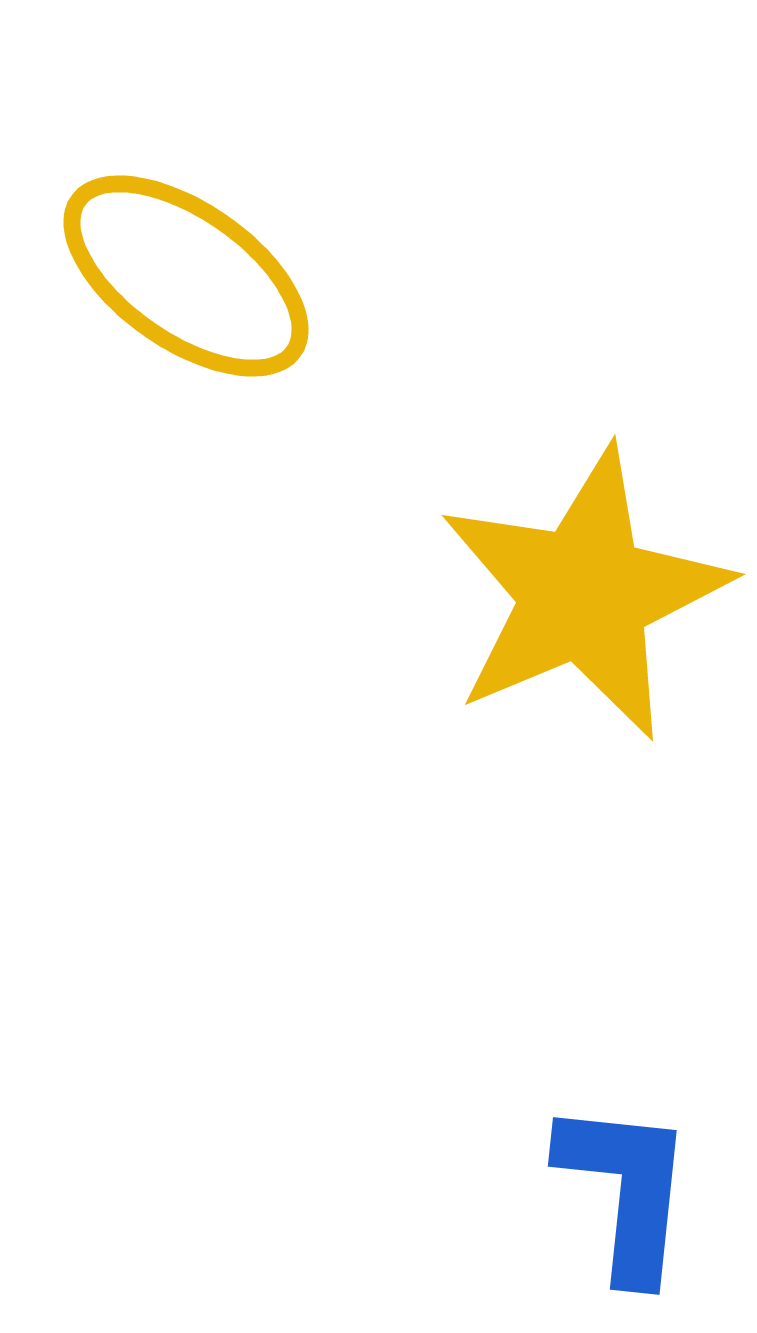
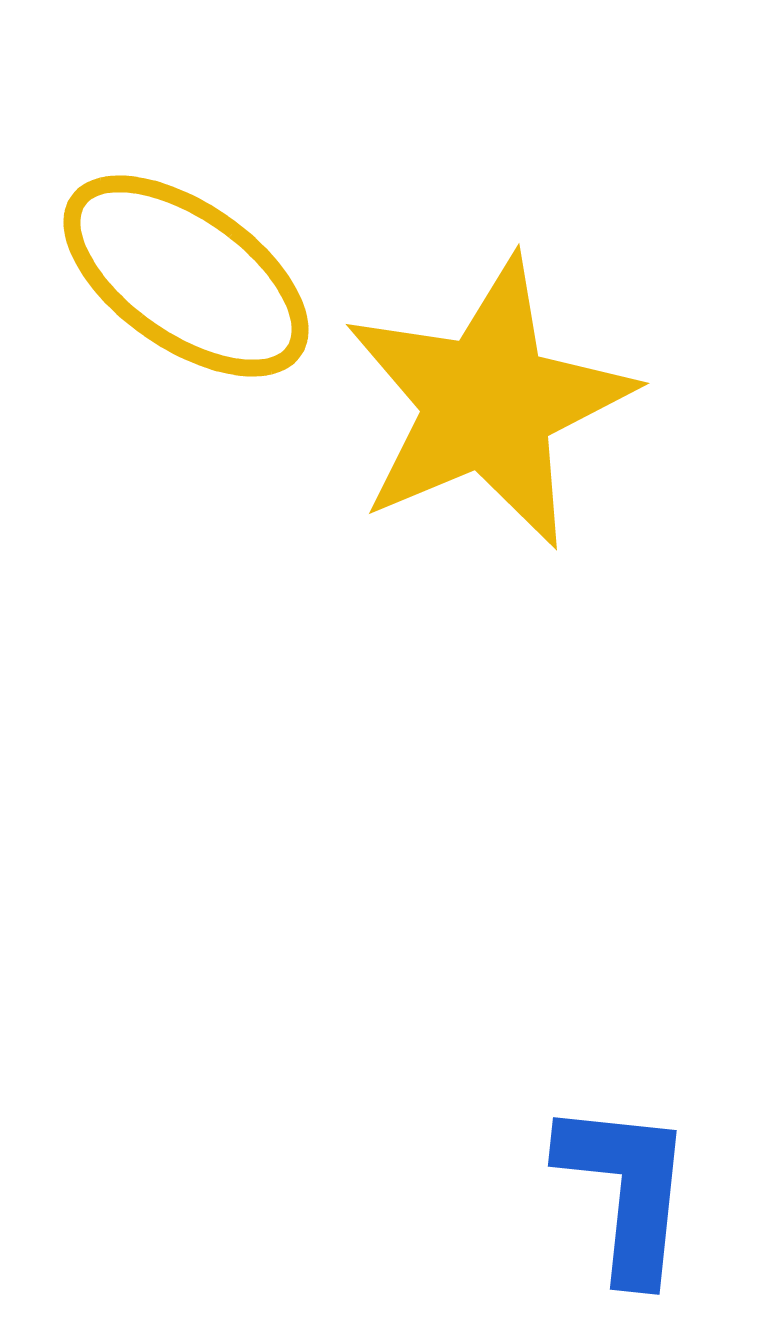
yellow star: moved 96 px left, 191 px up
